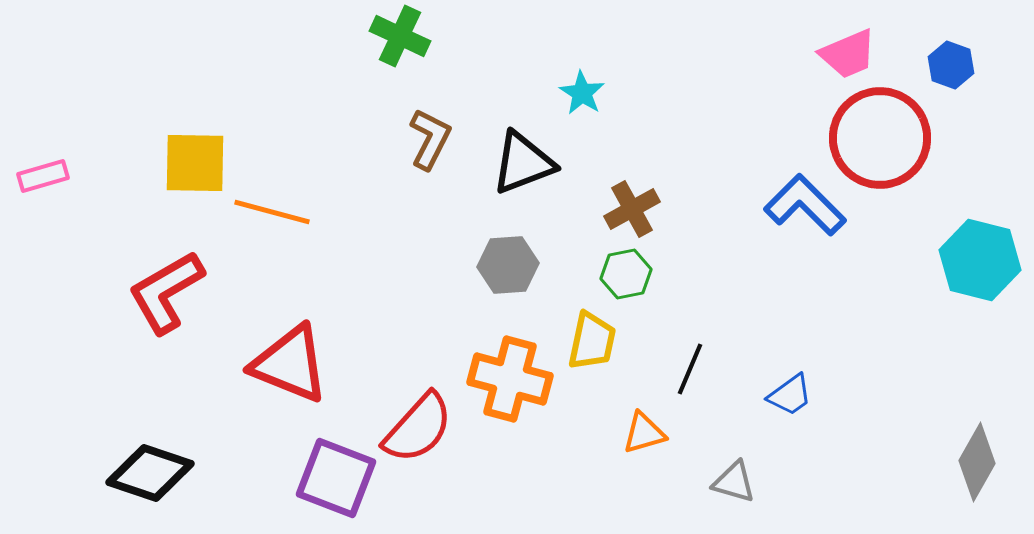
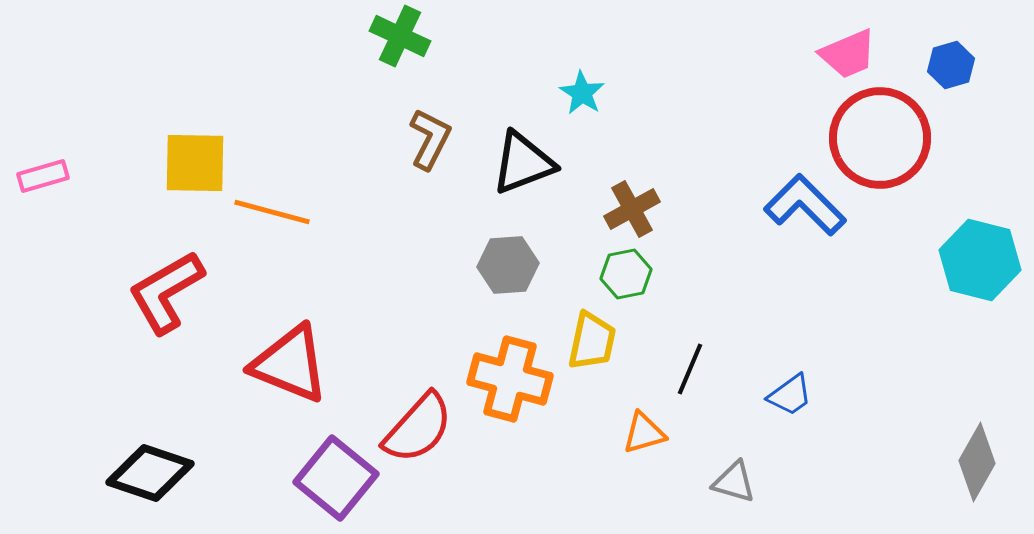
blue hexagon: rotated 24 degrees clockwise
purple square: rotated 18 degrees clockwise
